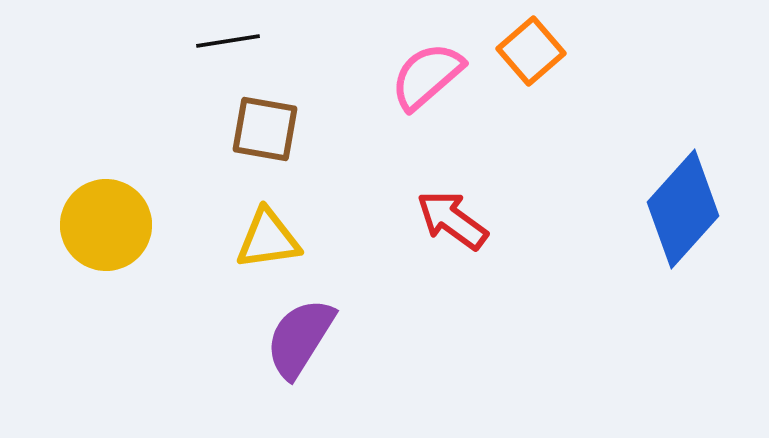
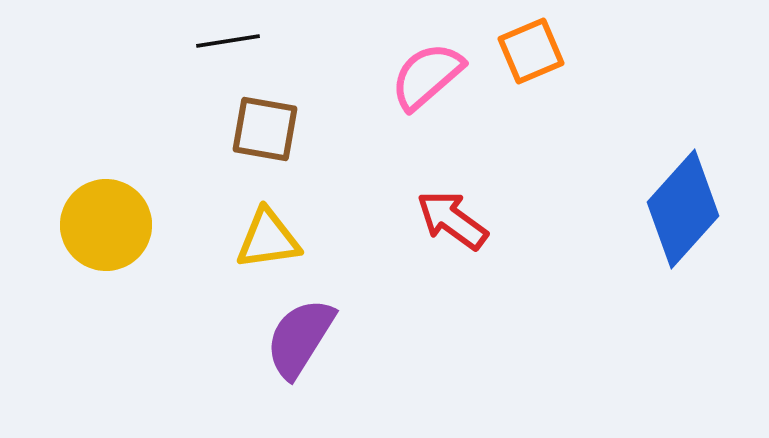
orange square: rotated 18 degrees clockwise
